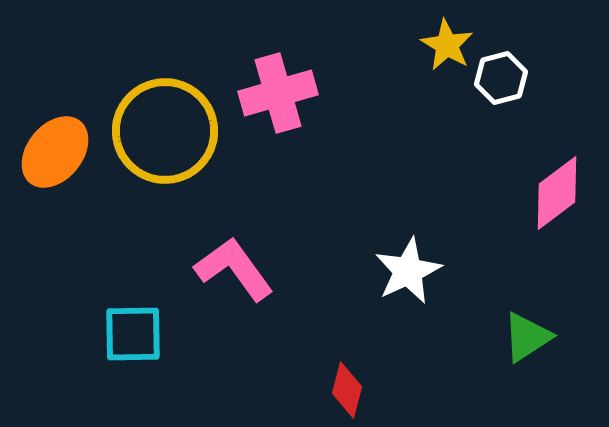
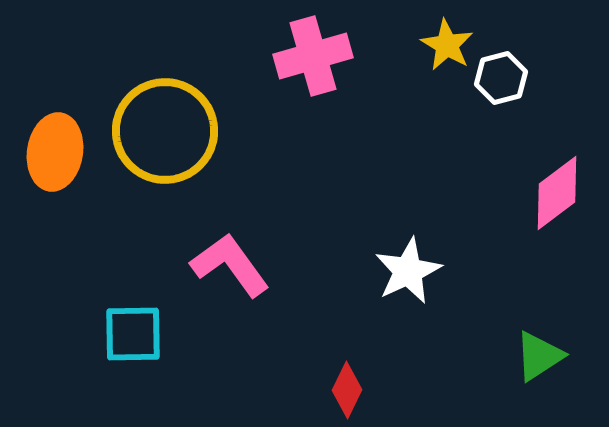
pink cross: moved 35 px right, 37 px up
orange ellipse: rotated 30 degrees counterclockwise
pink L-shape: moved 4 px left, 4 px up
green triangle: moved 12 px right, 19 px down
red diamond: rotated 12 degrees clockwise
